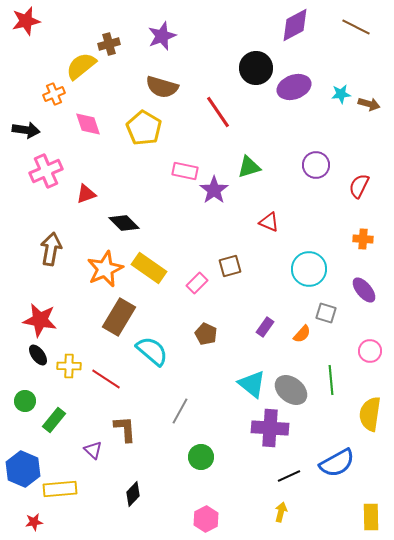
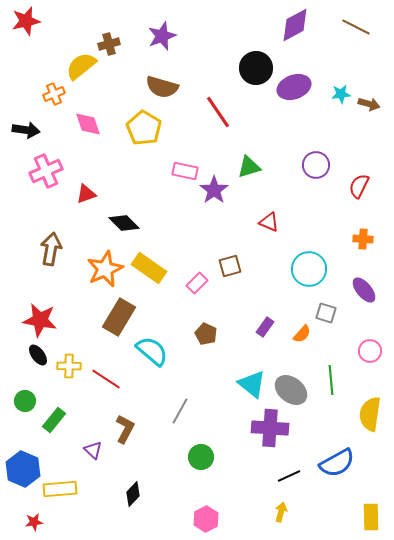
brown L-shape at (125, 429): rotated 32 degrees clockwise
